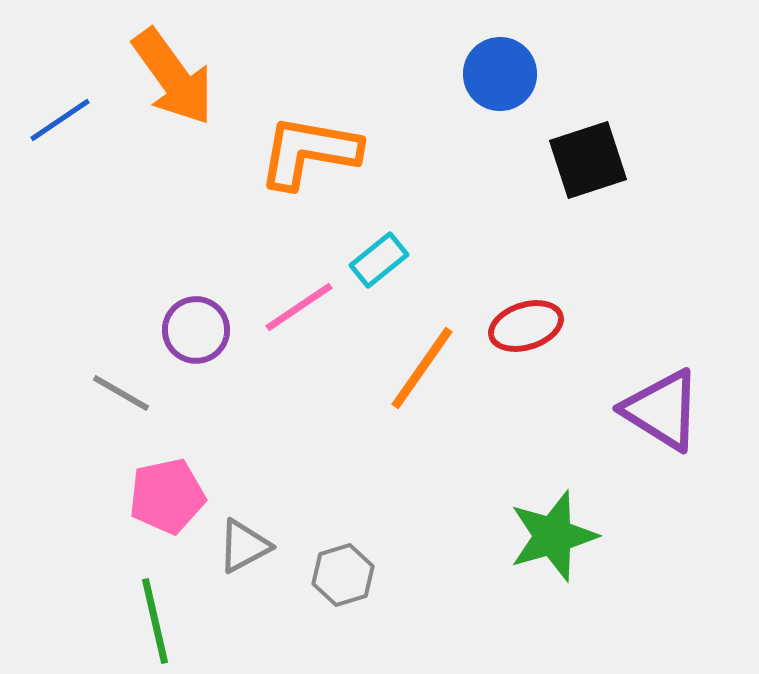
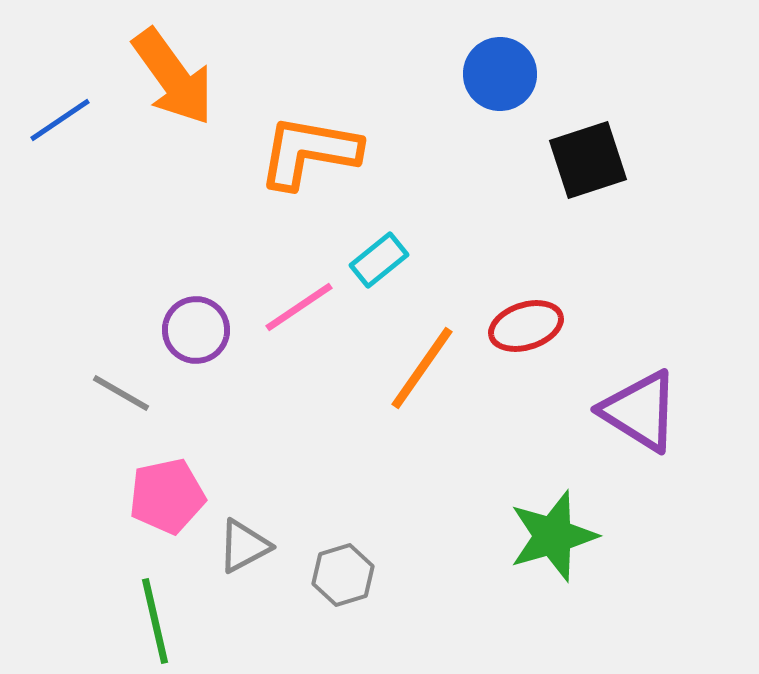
purple triangle: moved 22 px left, 1 px down
